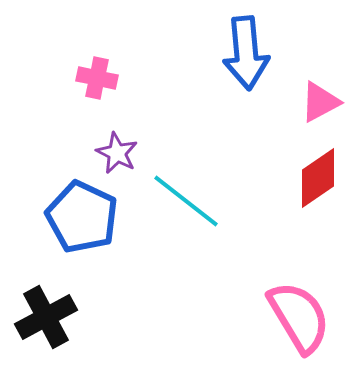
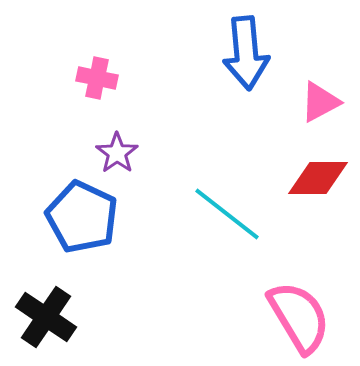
purple star: rotated 9 degrees clockwise
red diamond: rotated 34 degrees clockwise
cyan line: moved 41 px right, 13 px down
black cross: rotated 28 degrees counterclockwise
